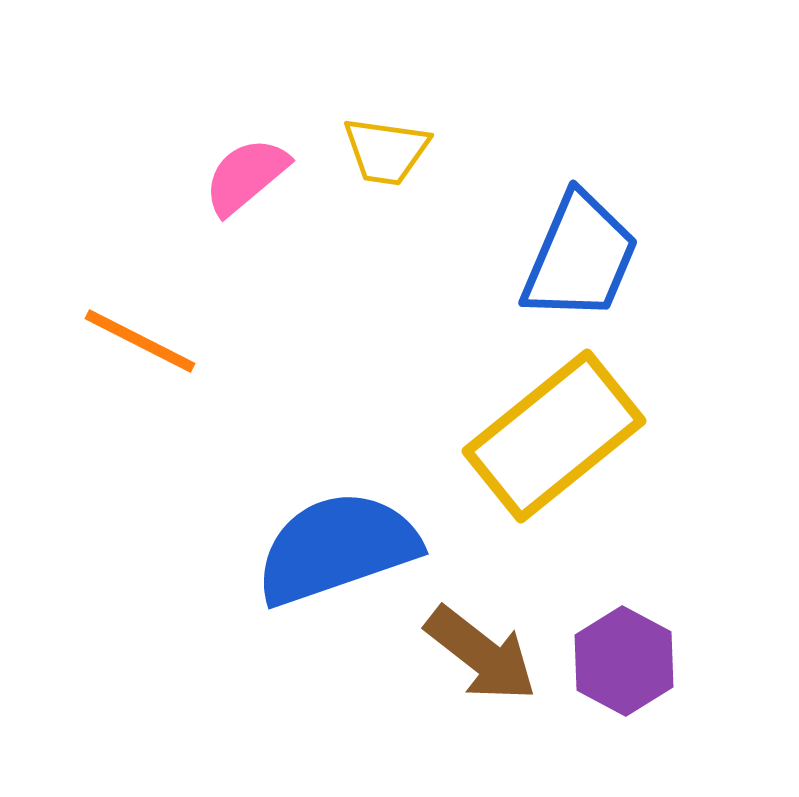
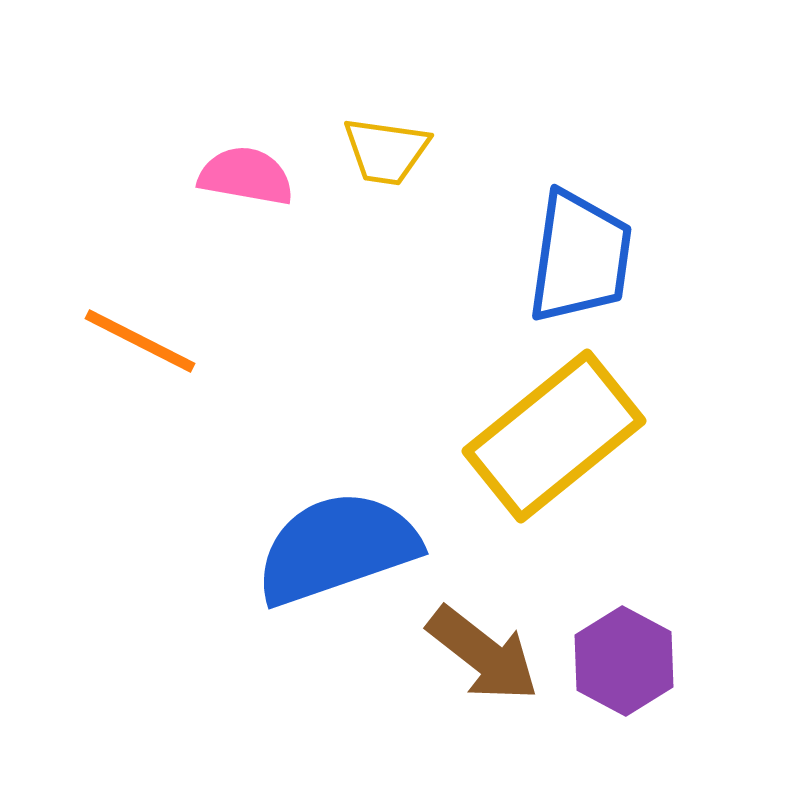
pink semicircle: rotated 50 degrees clockwise
blue trapezoid: rotated 15 degrees counterclockwise
brown arrow: moved 2 px right
